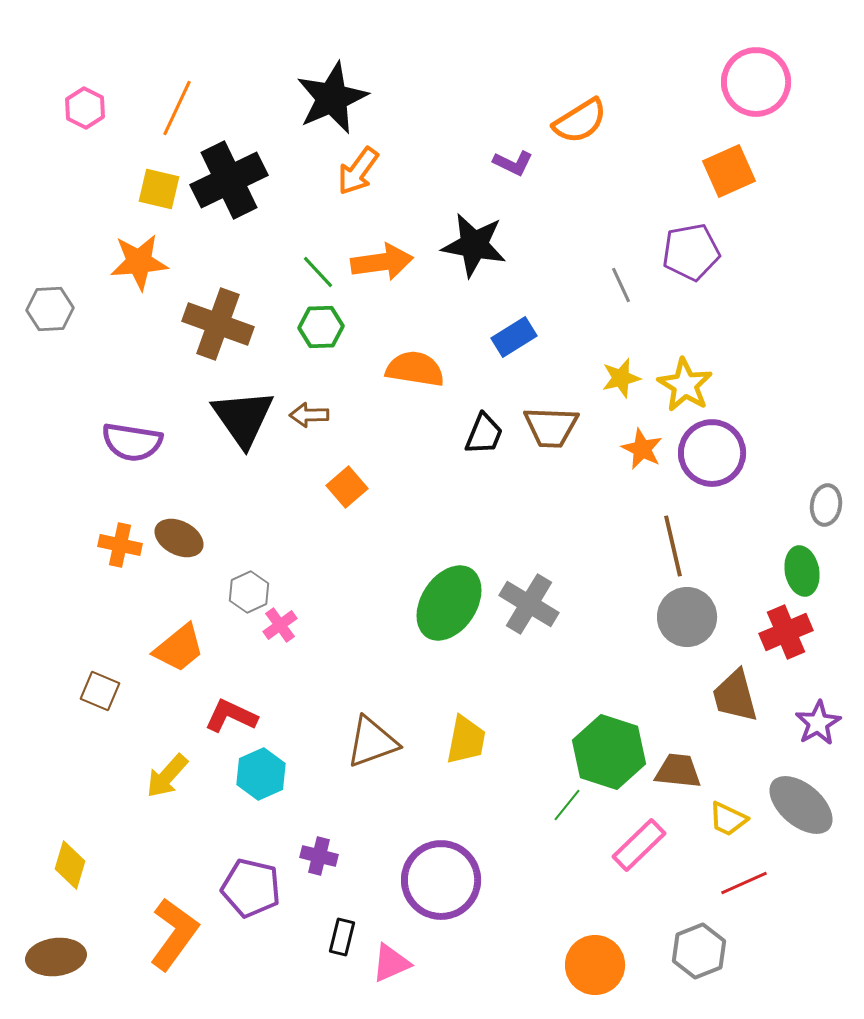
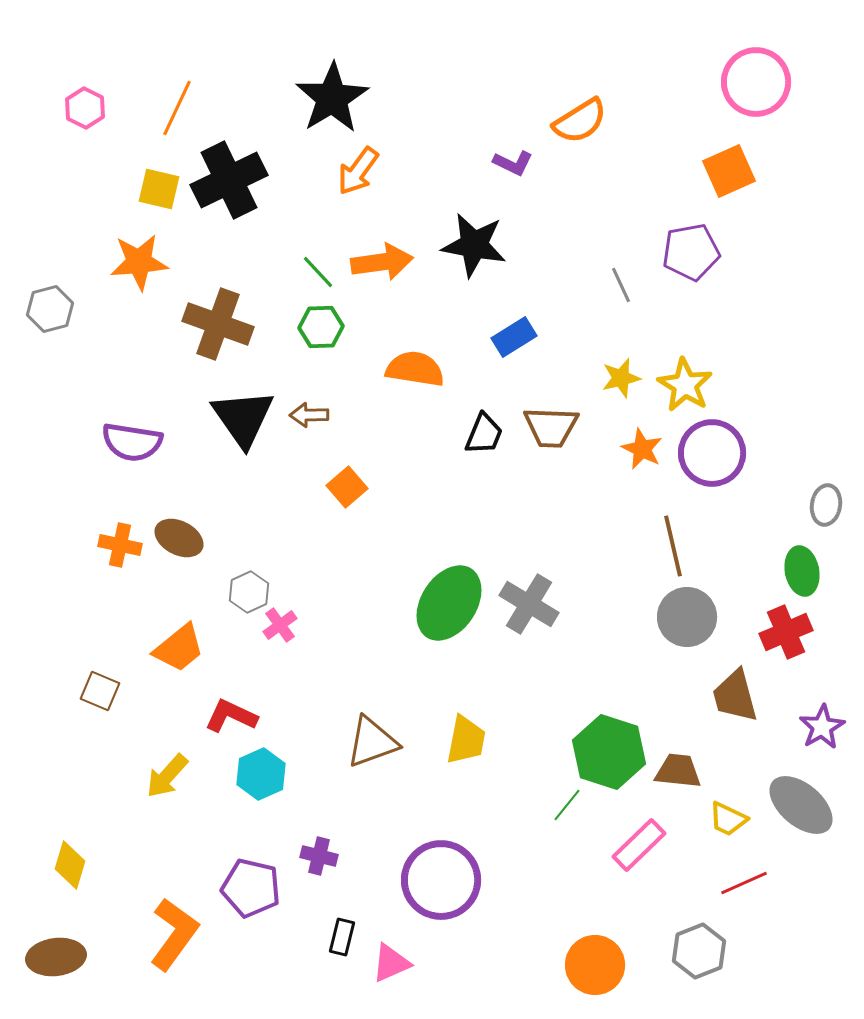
black star at (332, 98): rotated 8 degrees counterclockwise
gray hexagon at (50, 309): rotated 12 degrees counterclockwise
purple star at (818, 723): moved 4 px right, 4 px down
